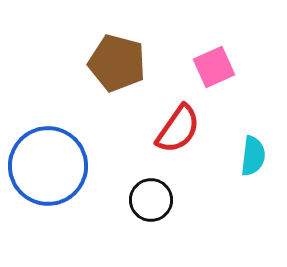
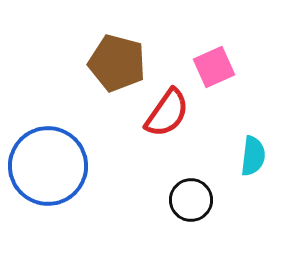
red semicircle: moved 11 px left, 16 px up
black circle: moved 40 px right
